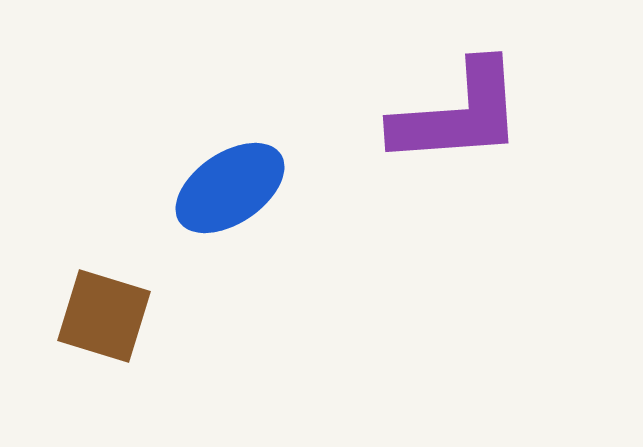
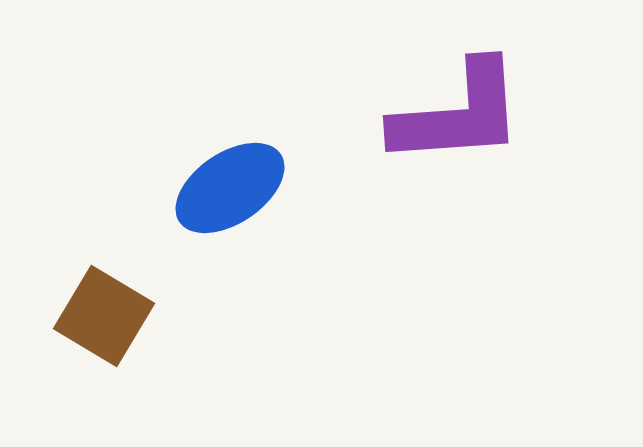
brown square: rotated 14 degrees clockwise
